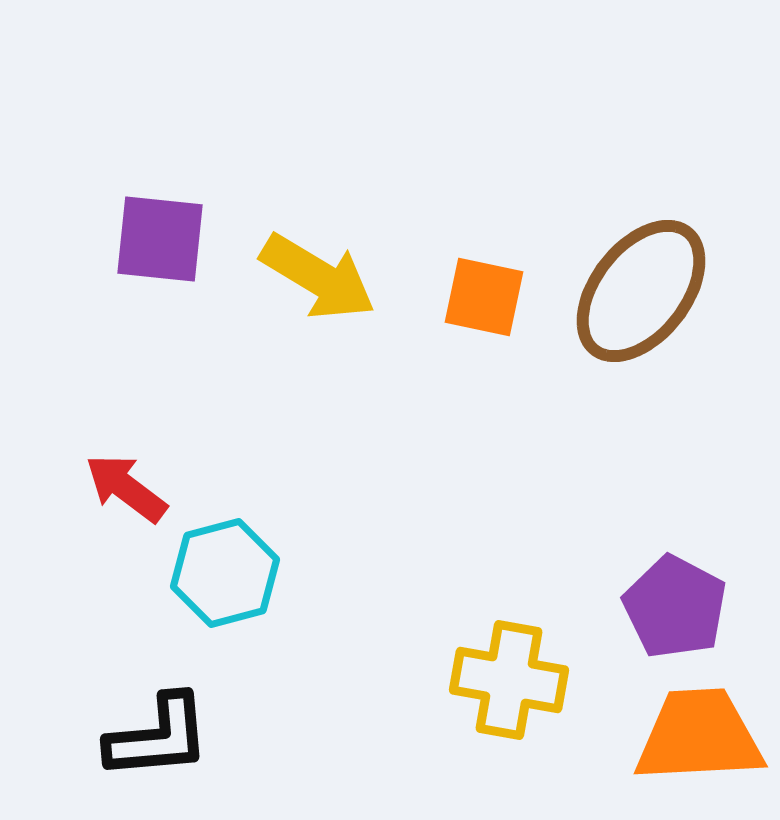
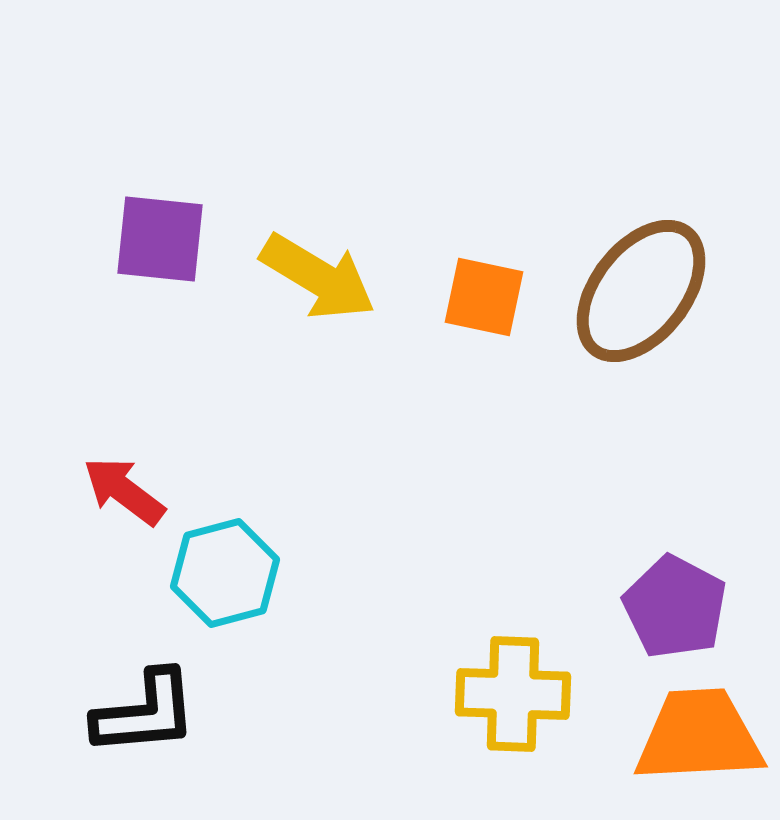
red arrow: moved 2 px left, 3 px down
yellow cross: moved 4 px right, 14 px down; rotated 8 degrees counterclockwise
black L-shape: moved 13 px left, 24 px up
